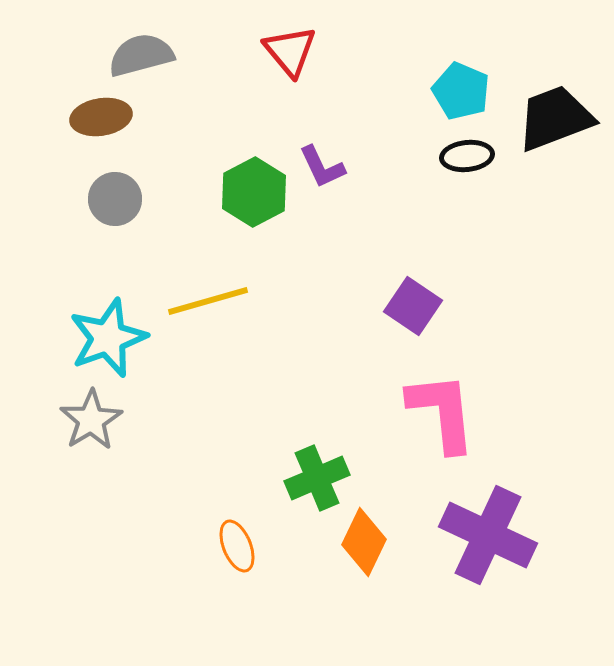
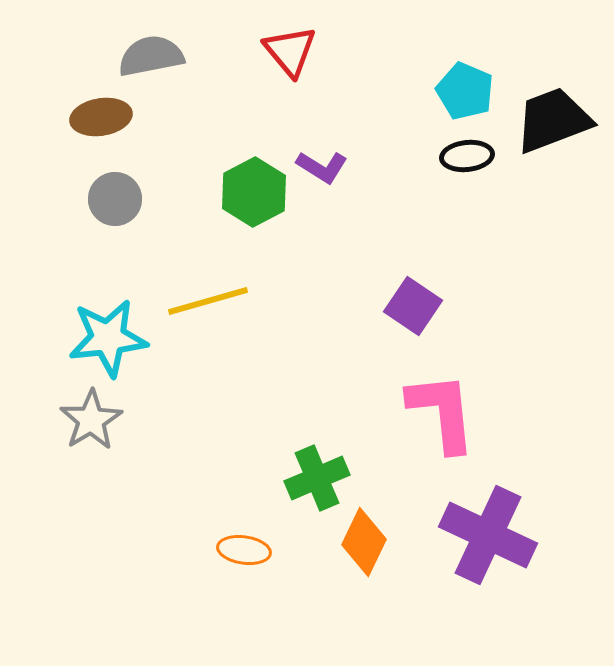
gray semicircle: moved 10 px right, 1 px down; rotated 4 degrees clockwise
cyan pentagon: moved 4 px right
black trapezoid: moved 2 px left, 2 px down
purple L-shape: rotated 33 degrees counterclockwise
cyan star: rotated 14 degrees clockwise
orange ellipse: moved 7 px right, 4 px down; rotated 60 degrees counterclockwise
